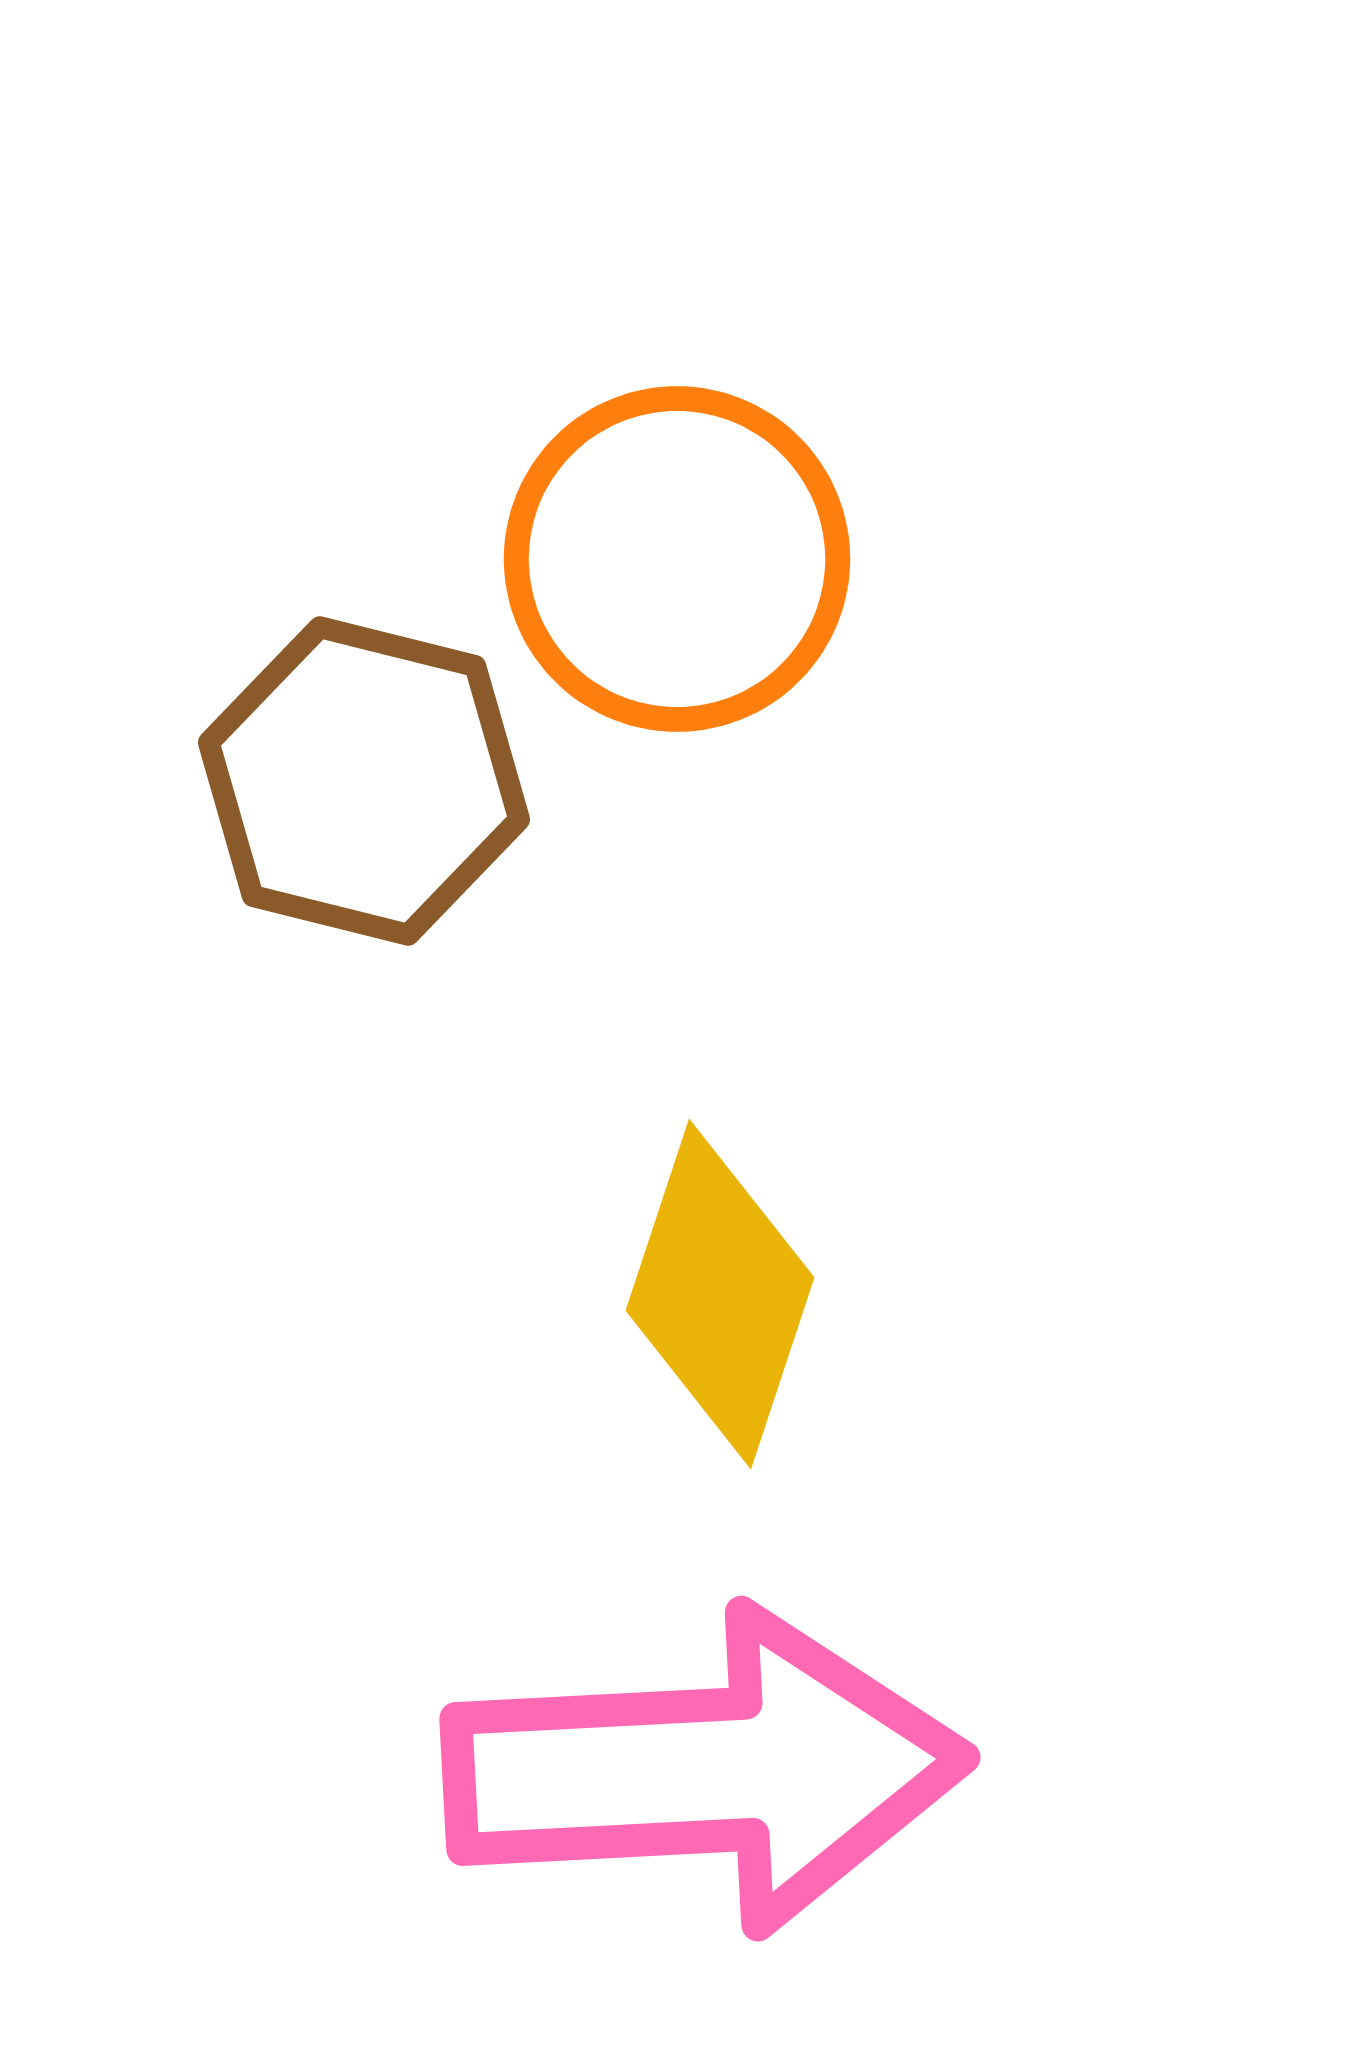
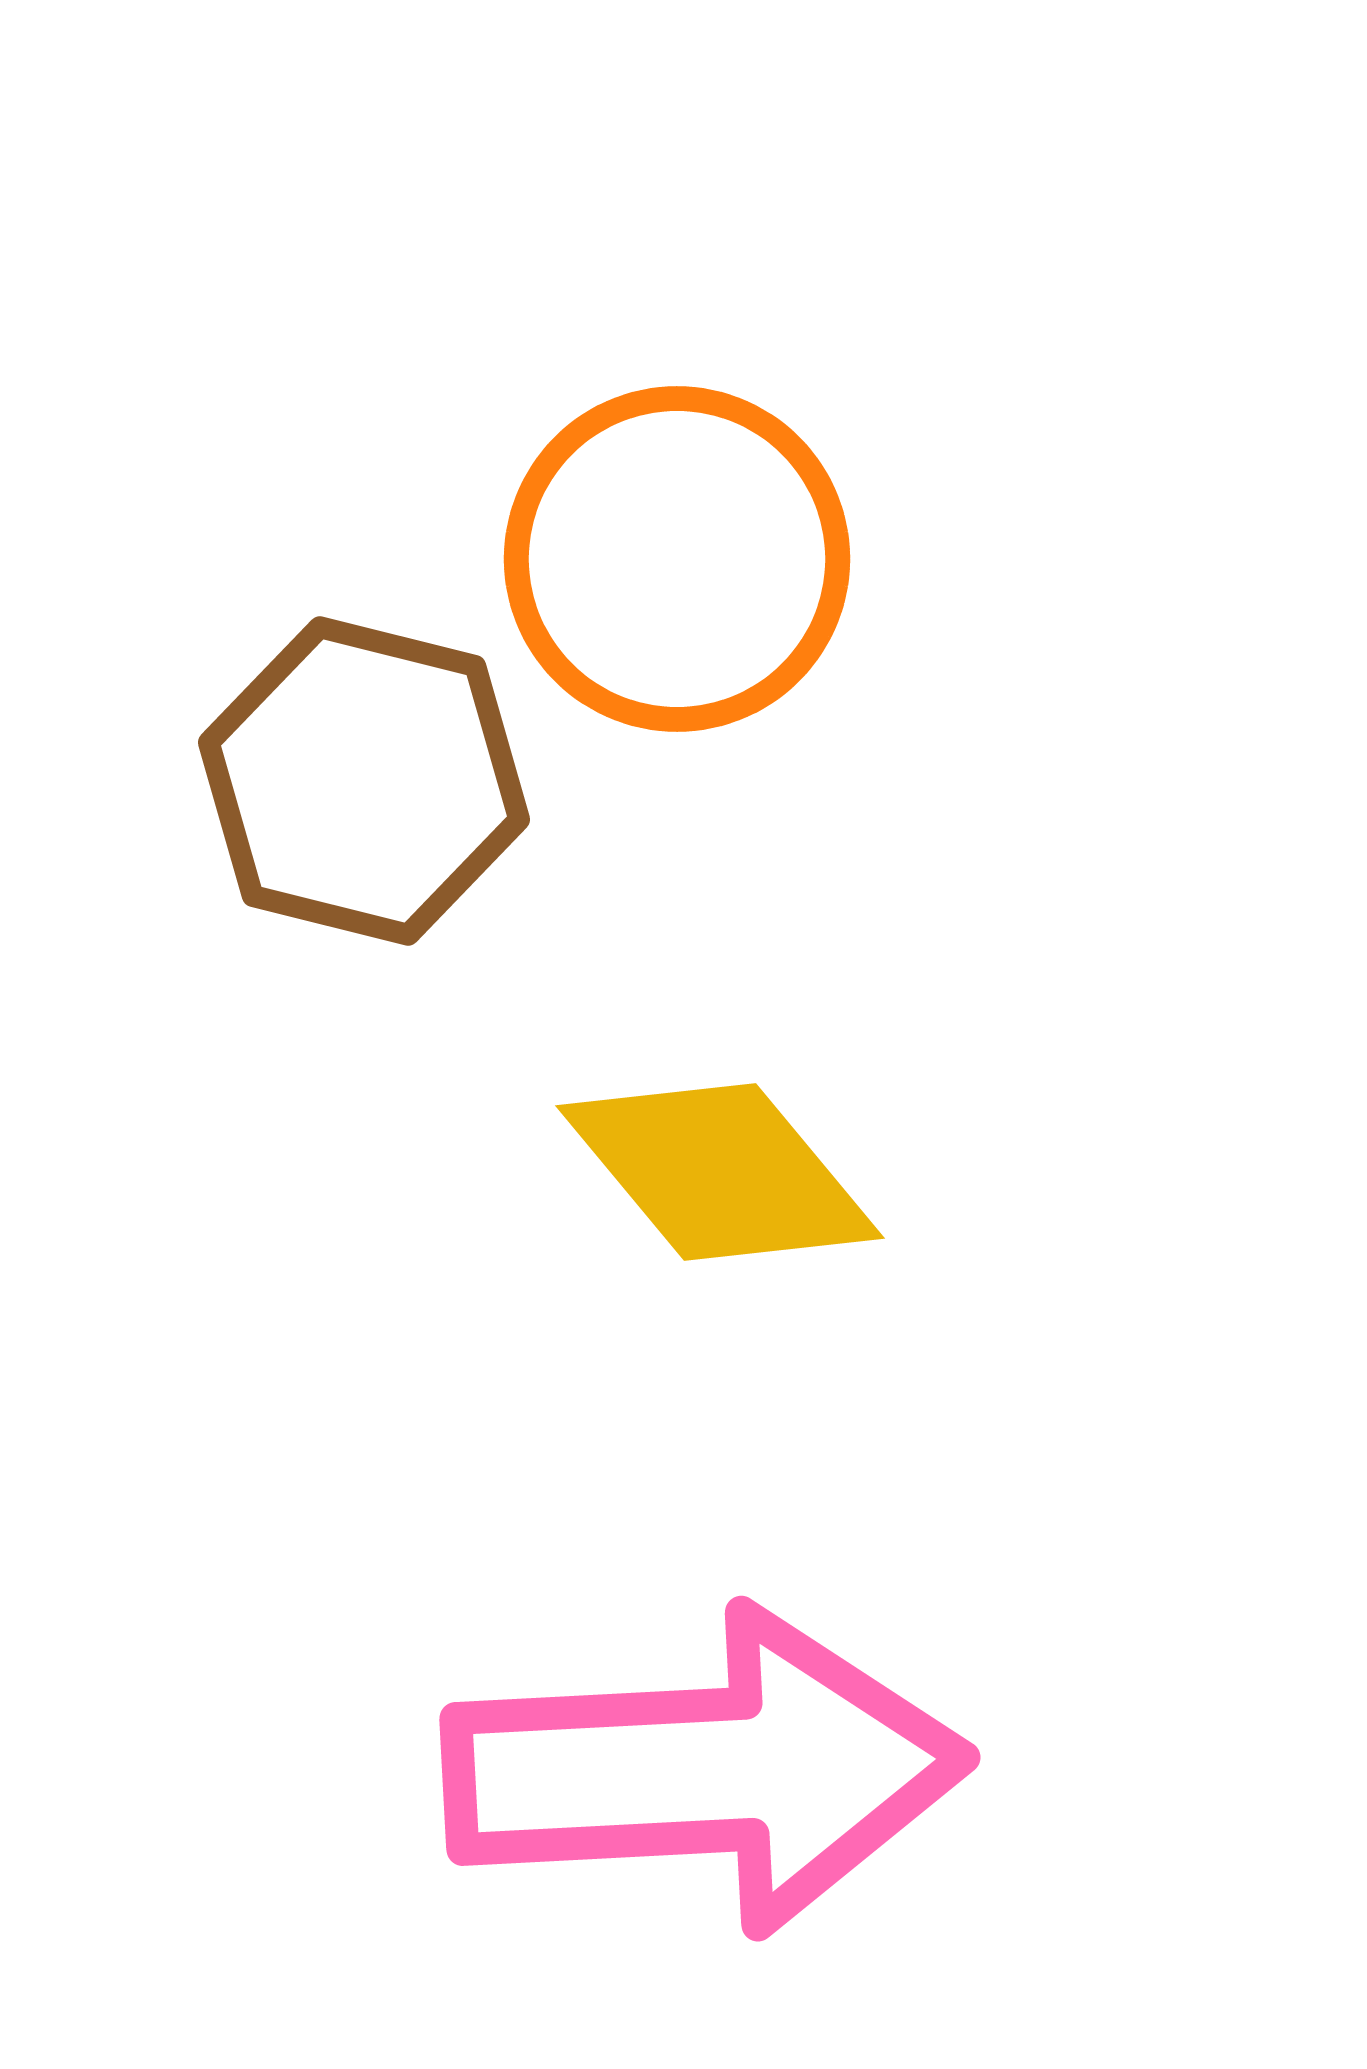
yellow diamond: moved 122 px up; rotated 58 degrees counterclockwise
